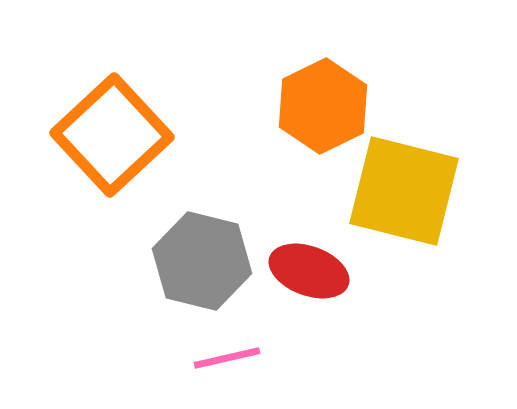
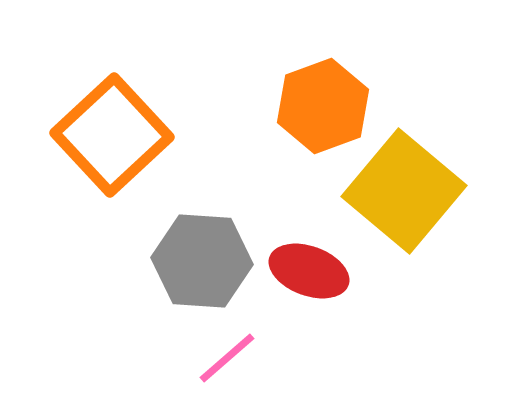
orange hexagon: rotated 6 degrees clockwise
yellow square: rotated 26 degrees clockwise
gray hexagon: rotated 10 degrees counterclockwise
pink line: rotated 28 degrees counterclockwise
